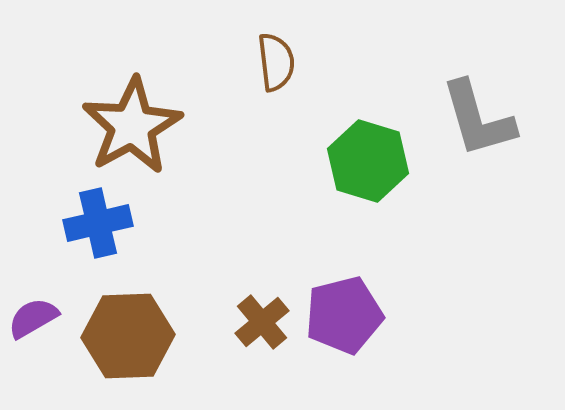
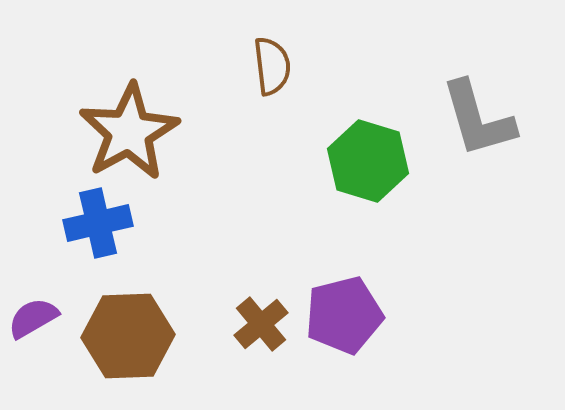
brown semicircle: moved 4 px left, 4 px down
brown star: moved 3 px left, 6 px down
brown cross: moved 1 px left, 2 px down
